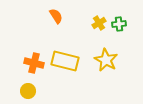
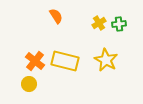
orange cross: moved 1 px right, 2 px up; rotated 24 degrees clockwise
yellow circle: moved 1 px right, 7 px up
